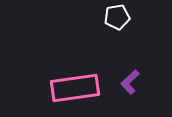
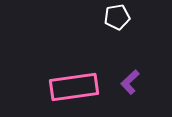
pink rectangle: moved 1 px left, 1 px up
